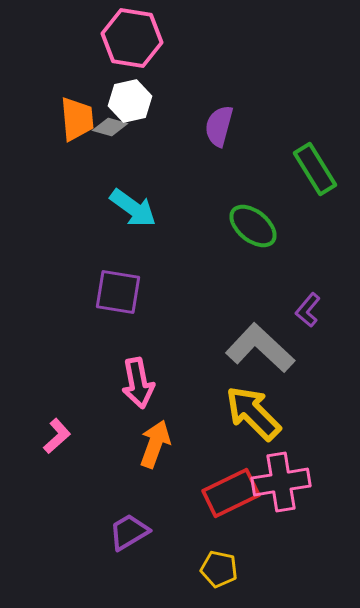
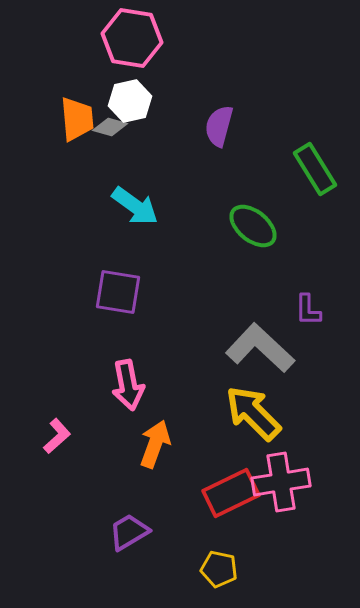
cyan arrow: moved 2 px right, 2 px up
purple L-shape: rotated 40 degrees counterclockwise
pink arrow: moved 10 px left, 2 px down
